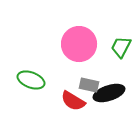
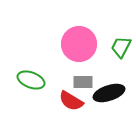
gray rectangle: moved 6 px left, 3 px up; rotated 12 degrees counterclockwise
red semicircle: moved 2 px left
